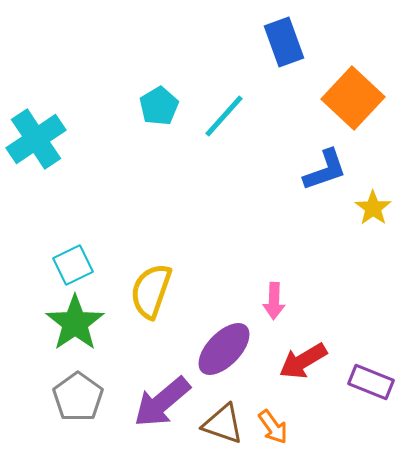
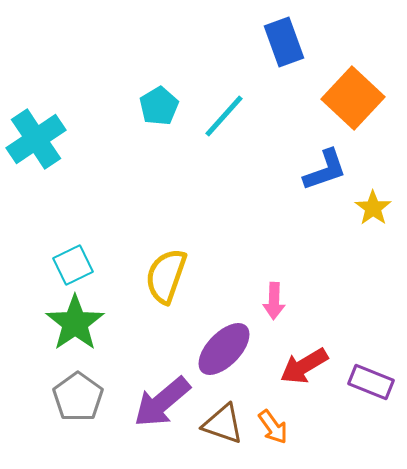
yellow semicircle: moved 15 px right, 15 px up
red arrow: moved 1 px right, 5 px down
